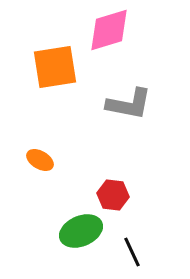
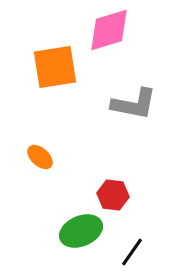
gray L-shape: moved 5 px right
orange ellipse: moved 3 px up; rotated 12 degrees clockwise
black line: rotated 60 degrees clockwise
